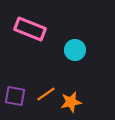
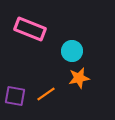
cyan circle: moved 3 px left, 1 px down
orange star: moved 8 px right, 24 px up
